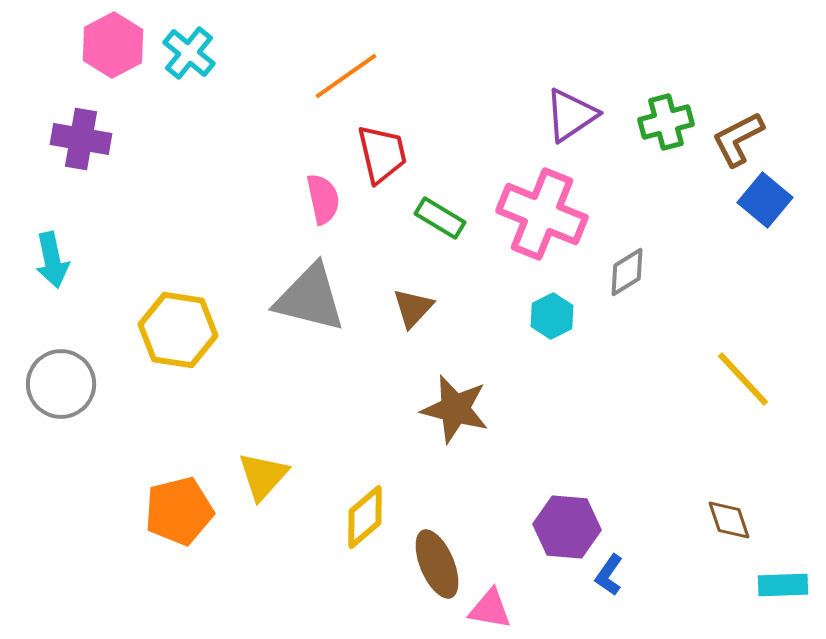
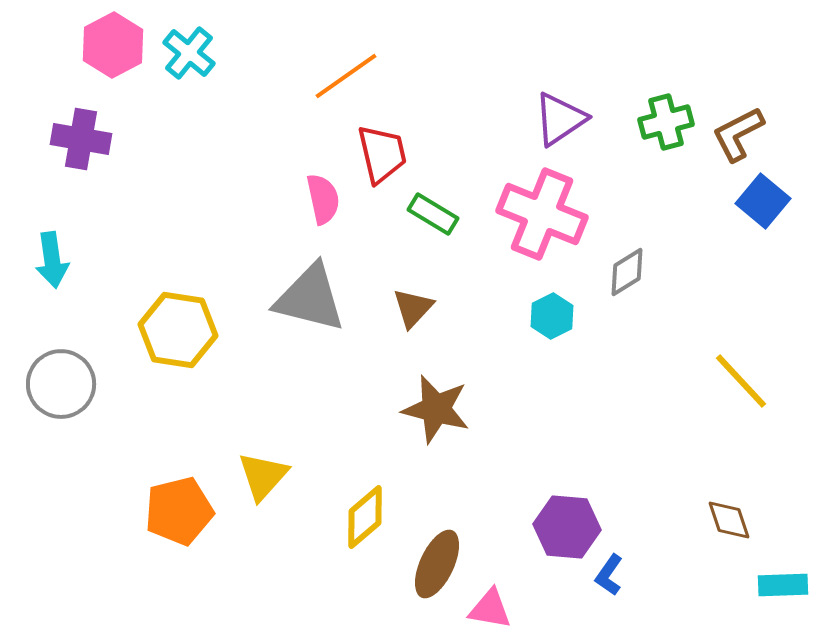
purple triangle: moved 11 px left, 4 px down
brown L-shape: moved 5 px up
blue square: moved 2 px left, 1 px down
green rectangle: moved 7 px left, 4 px up
cyan arrow: rotated 4 degrees clockwise
yellow line: moved 2 px left, 2 px down
brown star: moved 19 px left
brown ellipse: rotated 48 degrees clockwise
